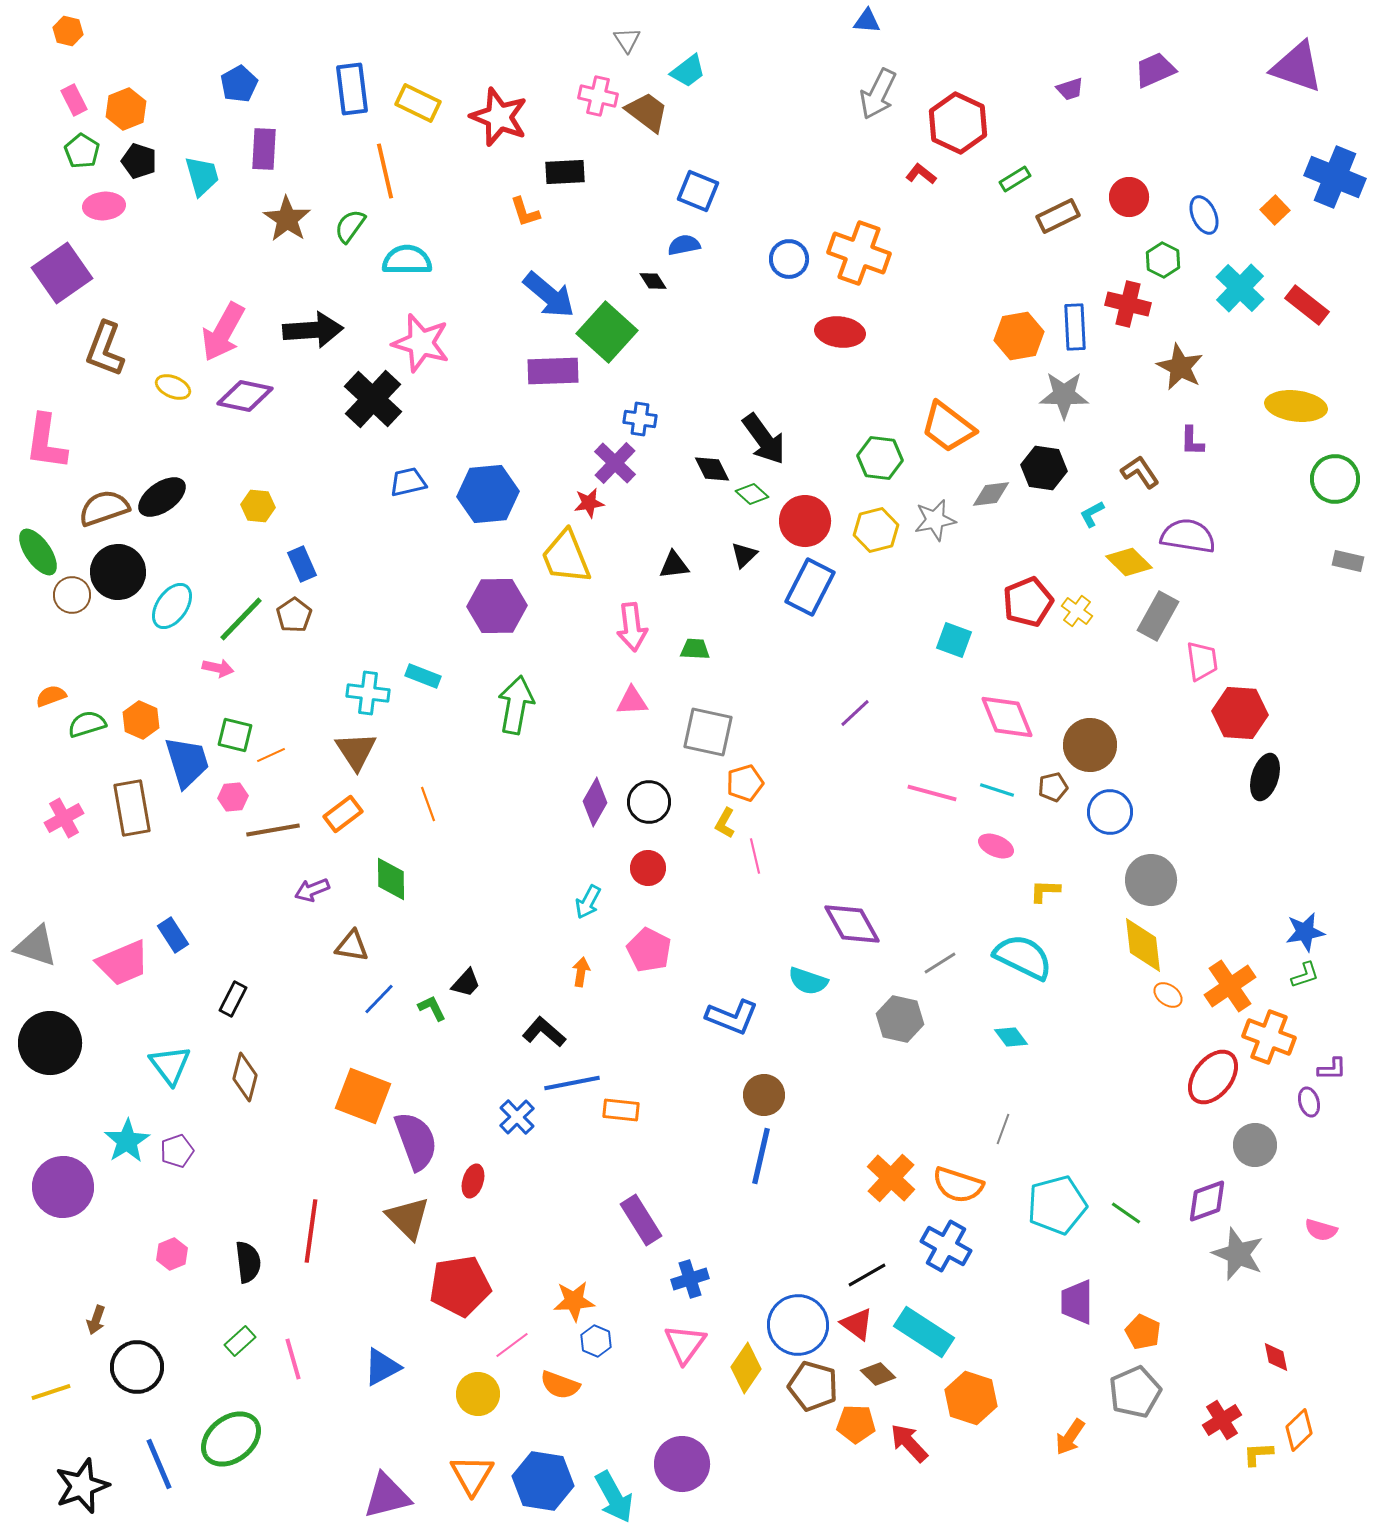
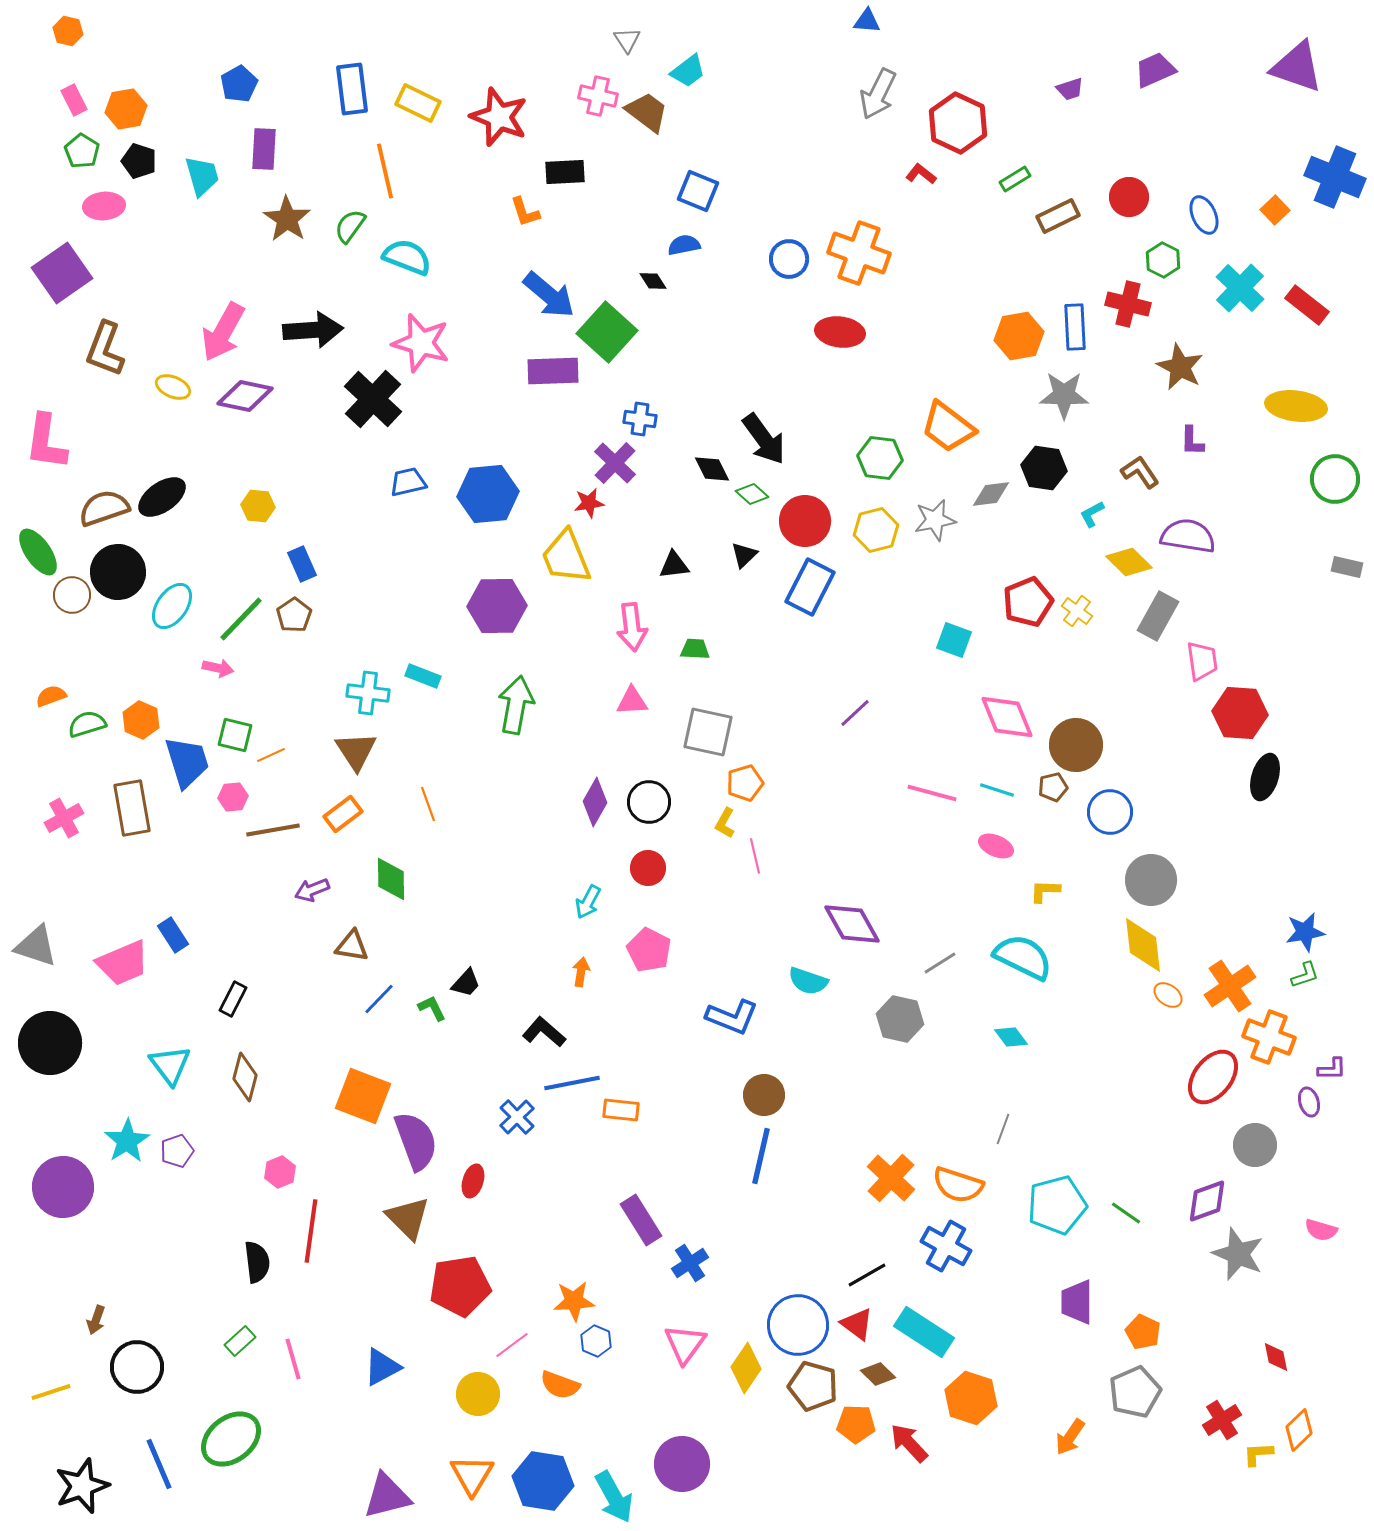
orange hexagon at (126, 109): rotated 12 degrees clockwise
cyan semicircle at (407, 260): moved 3 px up; rotated 21 degrees clockwise
gray rectangle at (1348, 561): moved 1 px left, 6 px down
brown circle at (1090, 745): moved 14 px left
pink hexagon at (172, 1254): moved 108 px right, 82 px up
black semicircle at (248, 1262): moved 9 px right
blue cross at (690, 1279): moved 16 px up; rotated 15 degrees counterclockwise
